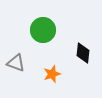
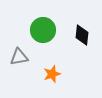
black diamond: moved 1 px left, 18 px up
gray triangle: moved 3 px right, 6 px up; rotated 30 degrees counterclockwise
